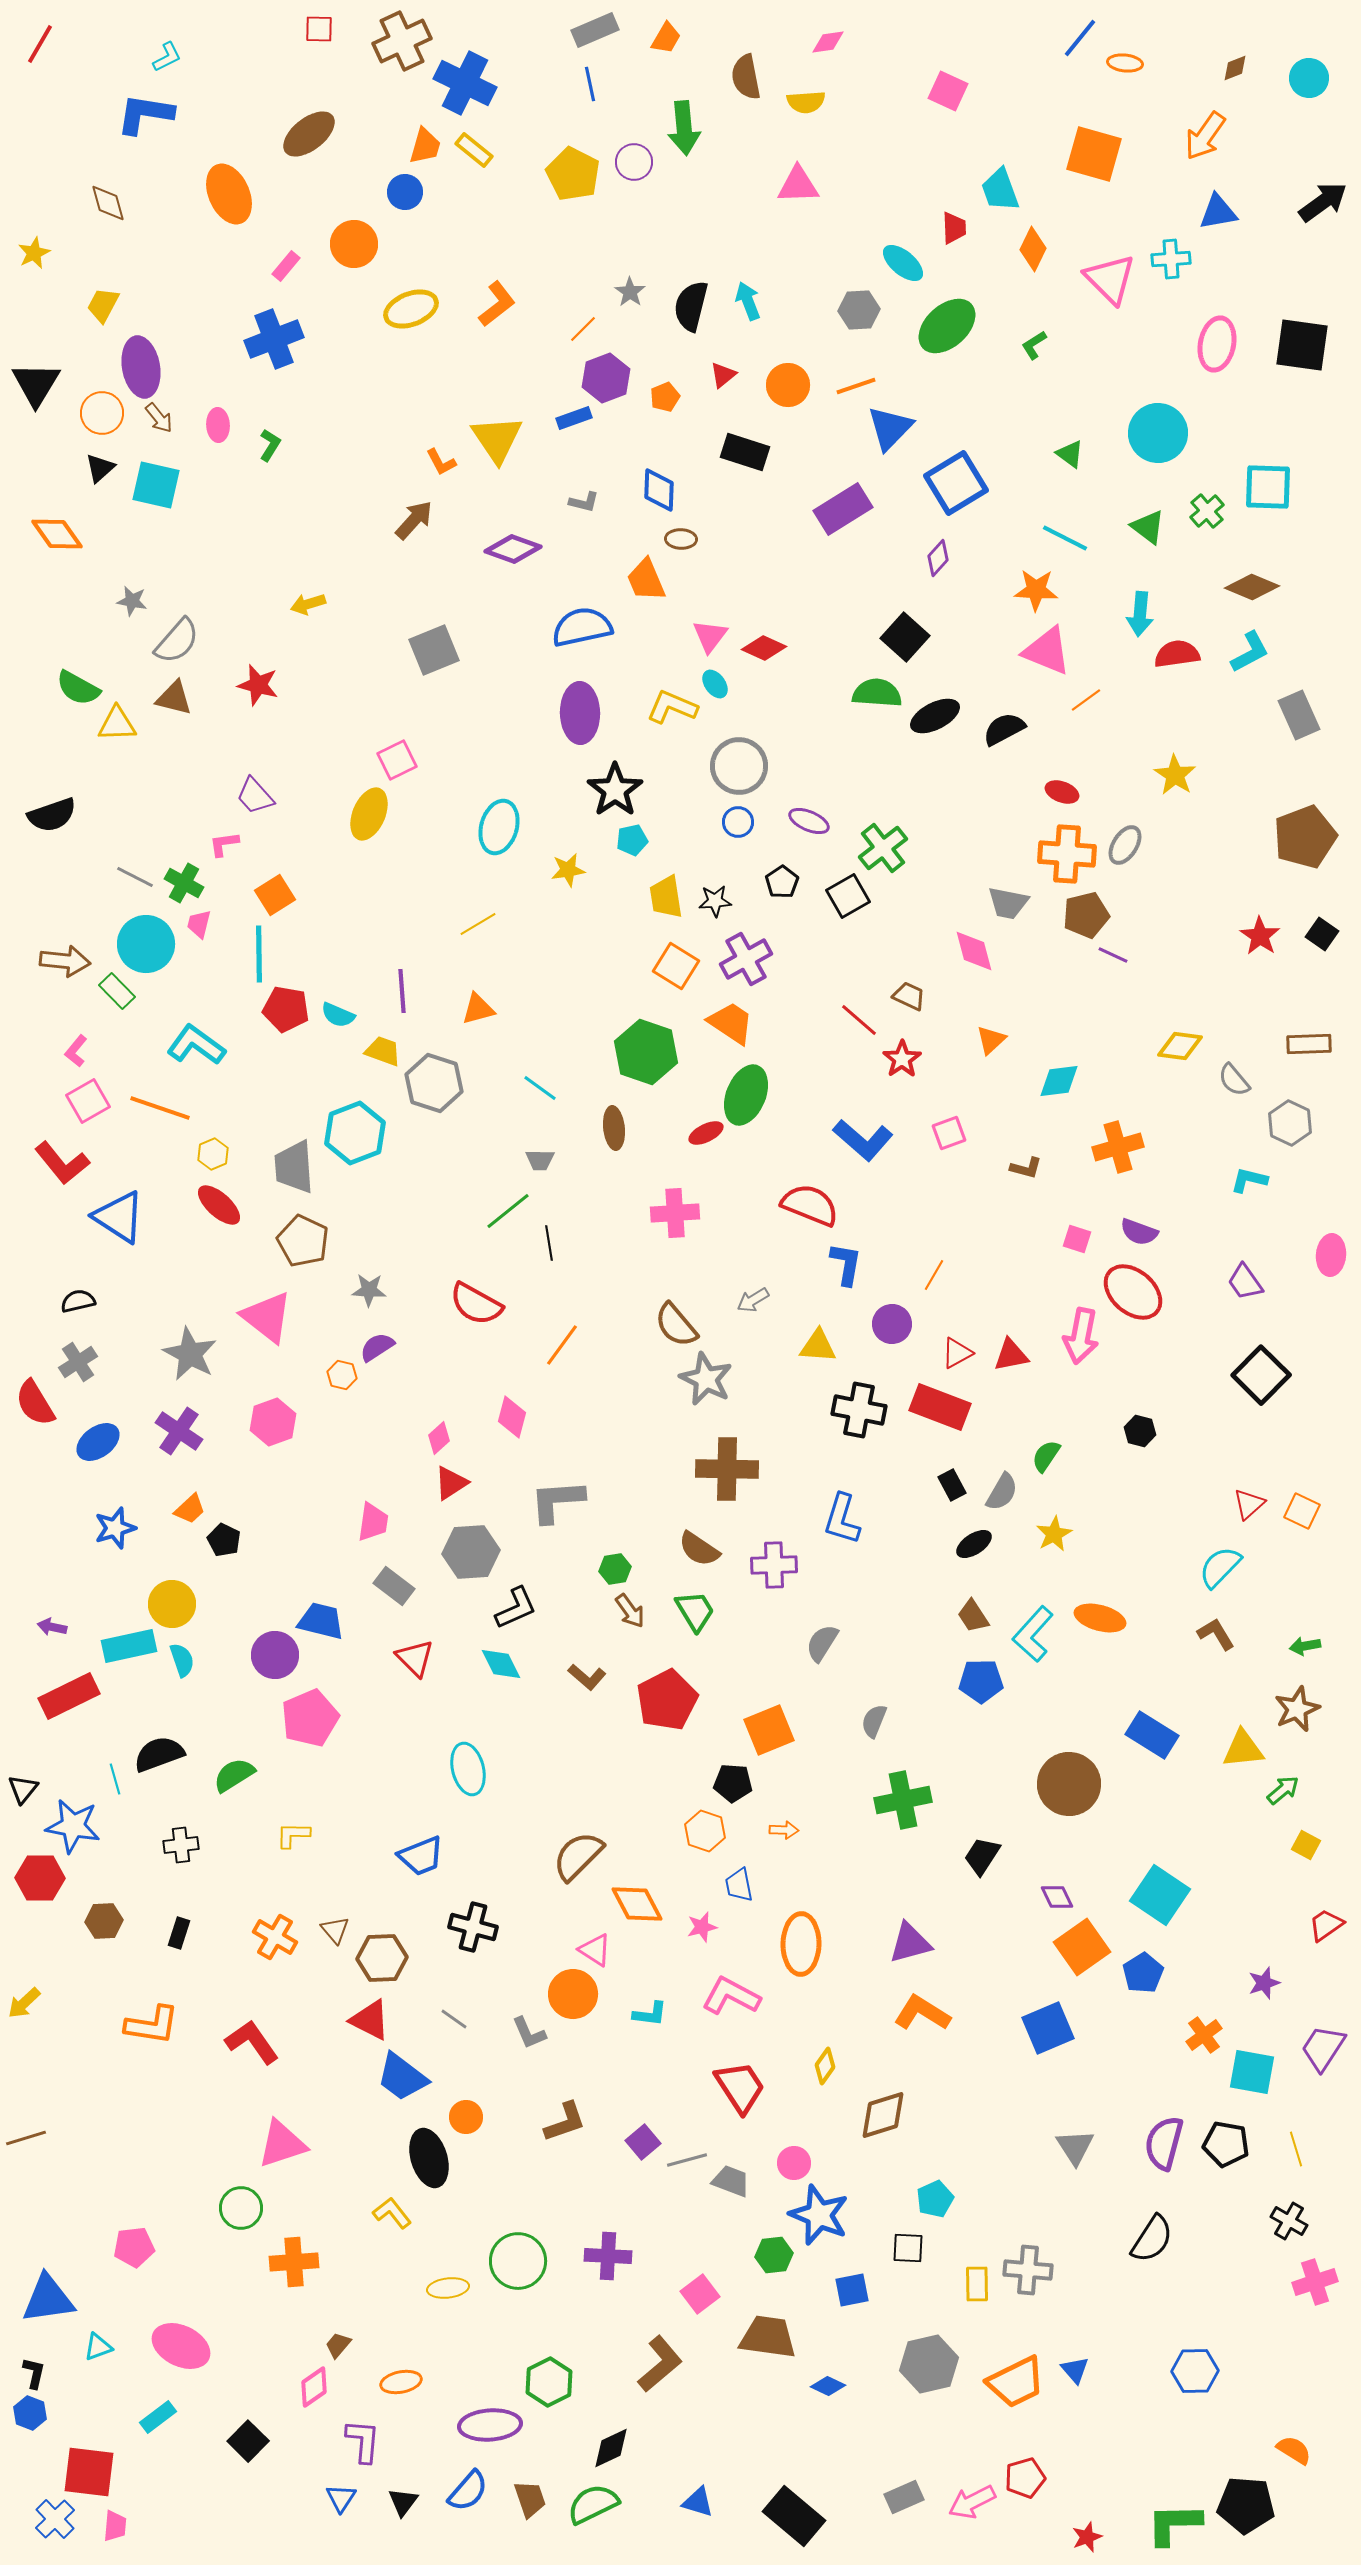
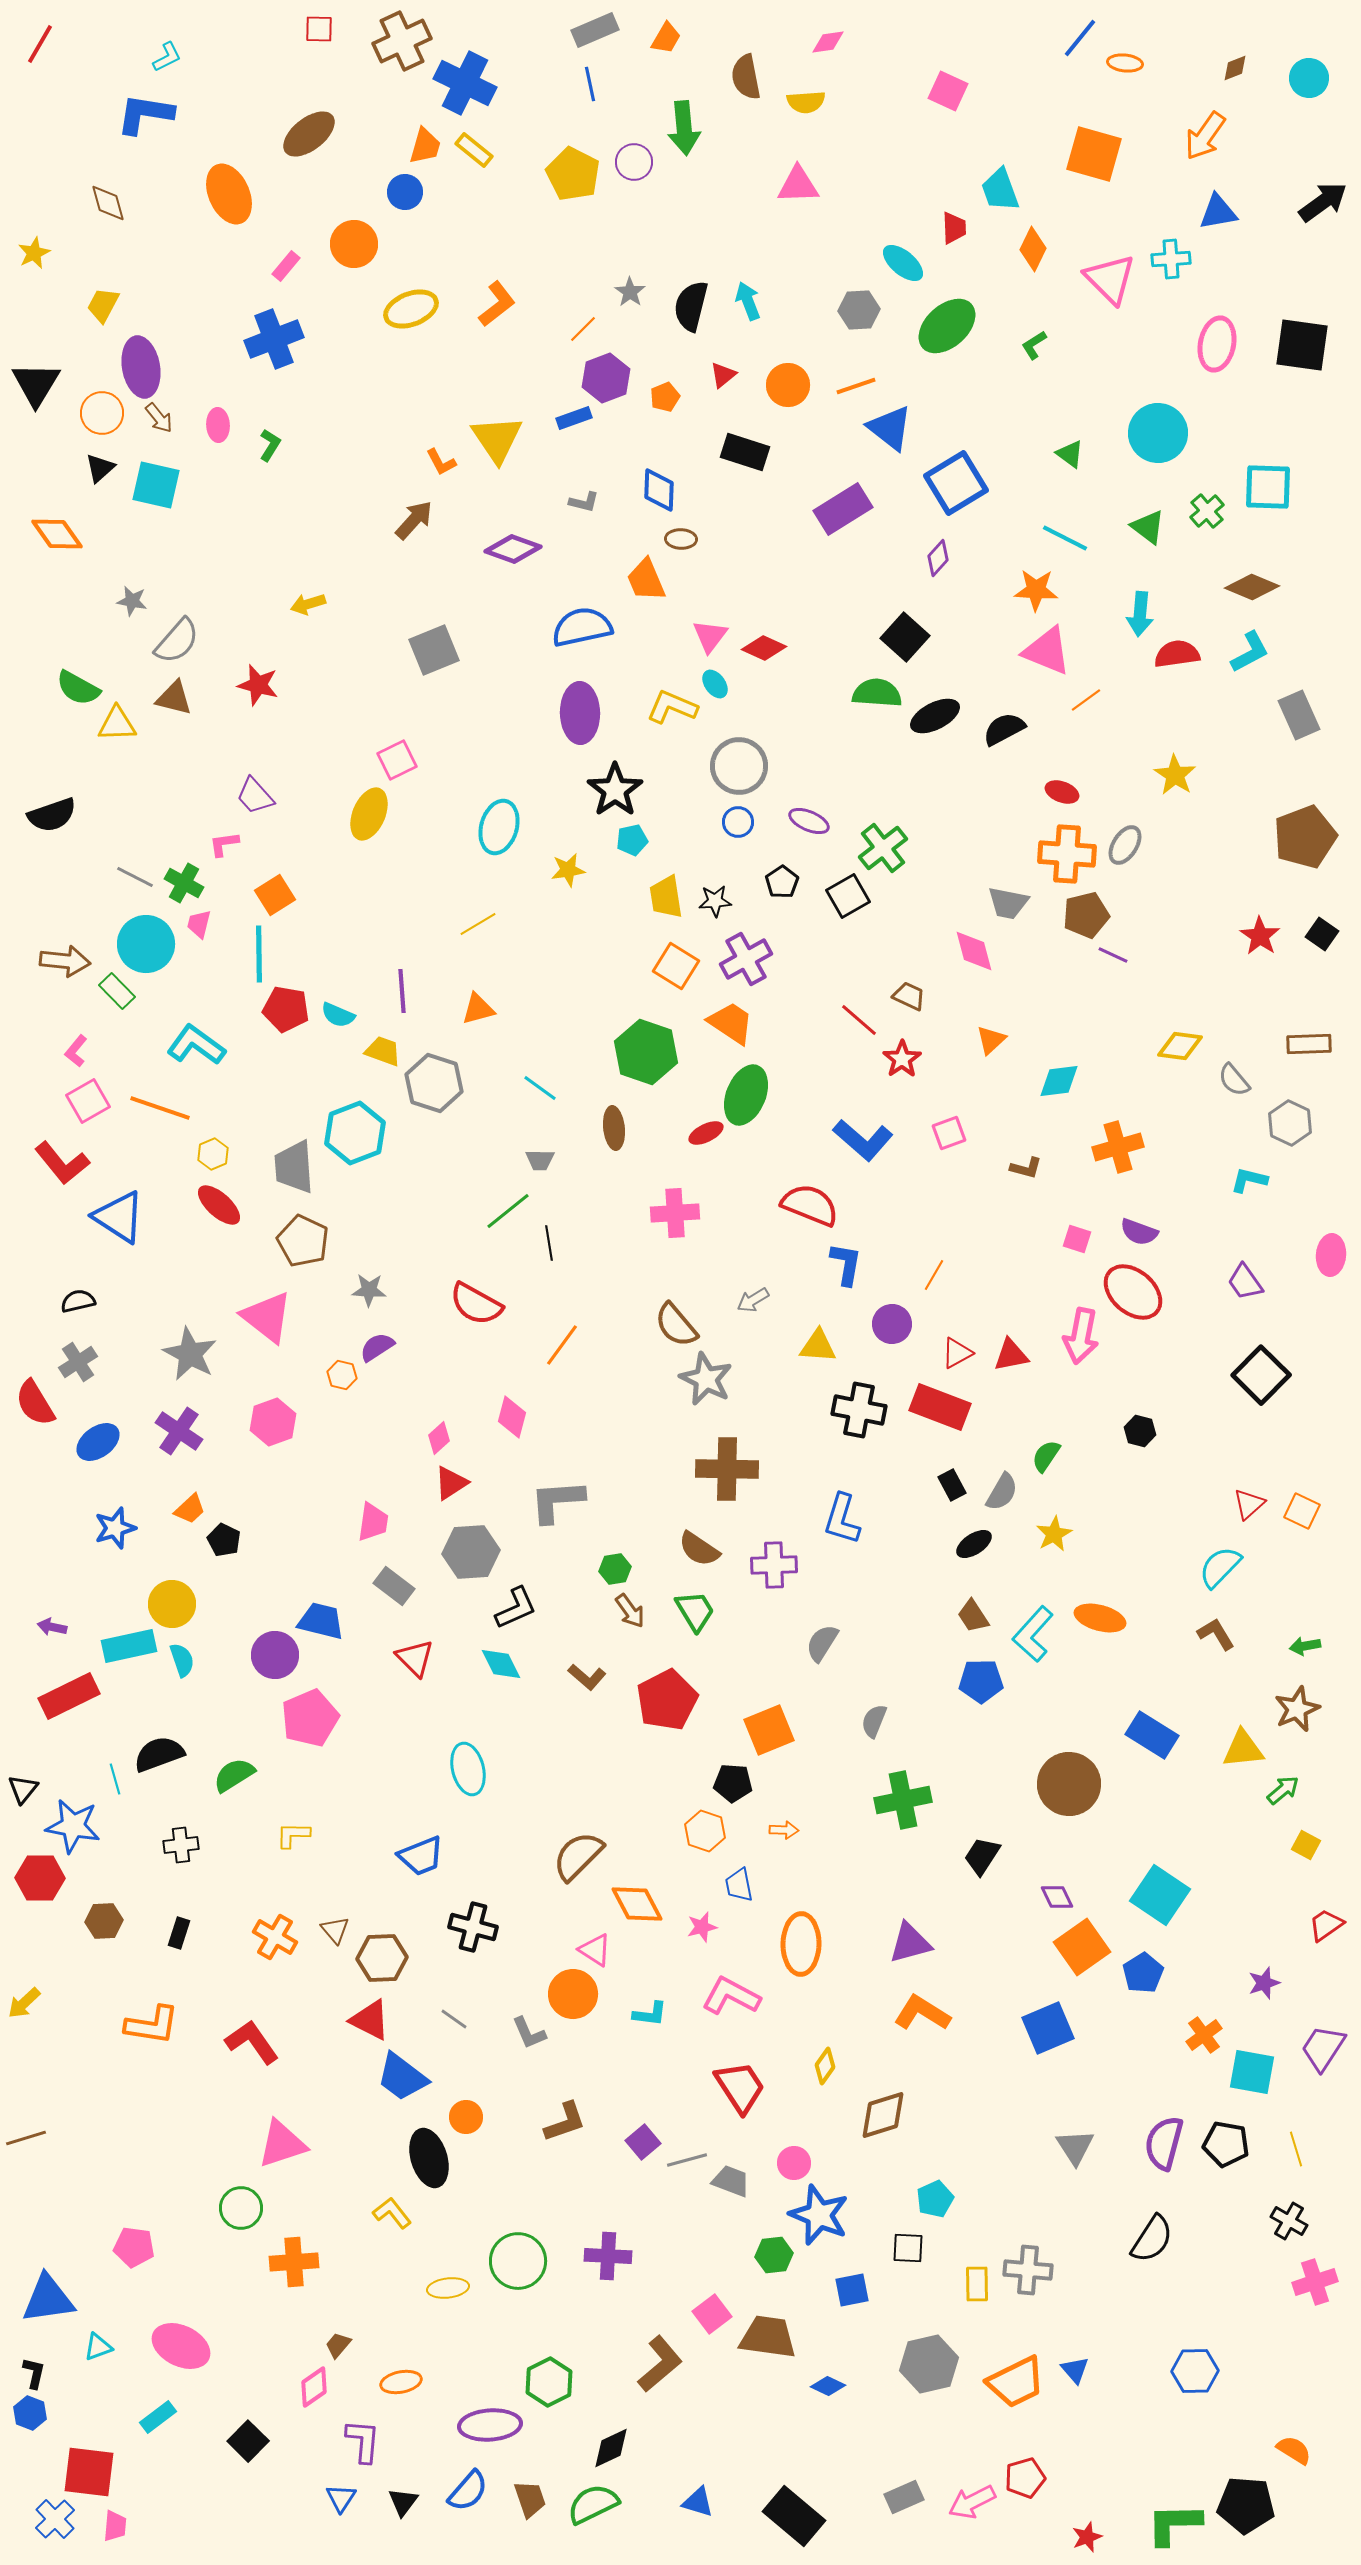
blue triangle at (890, 428): rotated 36 degrees counterclockwise
pink pentagon at (134, 2247): rotated 15 degrees clockwise
pink square at (700, 2294): moved 12 px right, 20 px down
